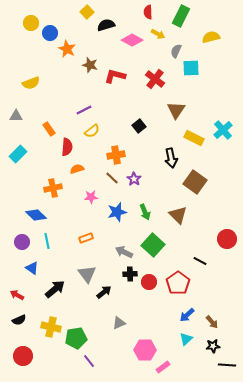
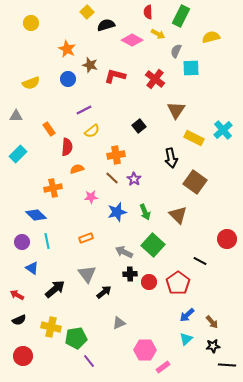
blue circle at (50, 33): moved 18 px right, 46 px down
